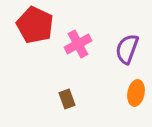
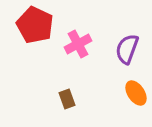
orange ellipse: rotated 45 degrees counterclockwise
